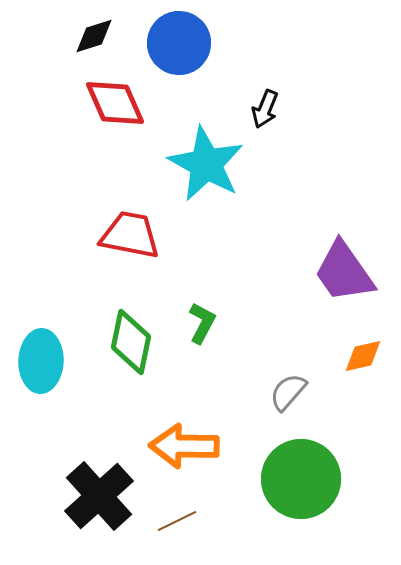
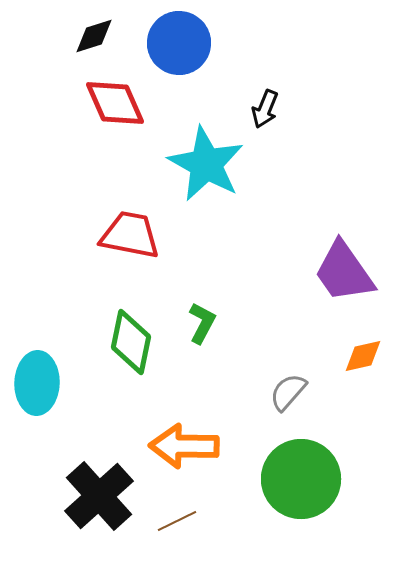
cyan ellipse: moved 4 px left, 22 px down
